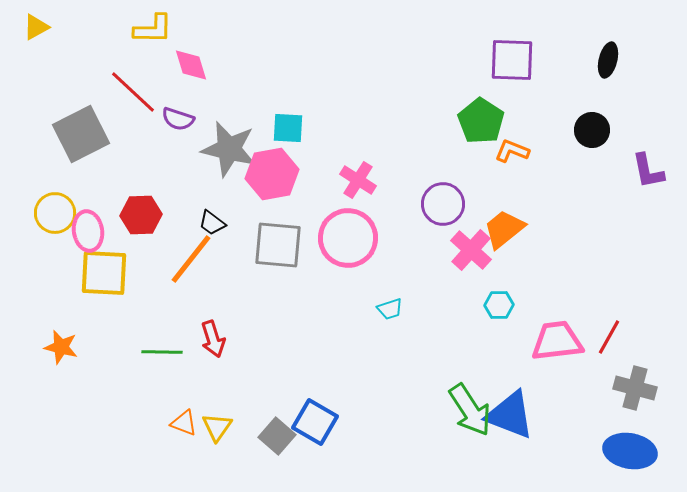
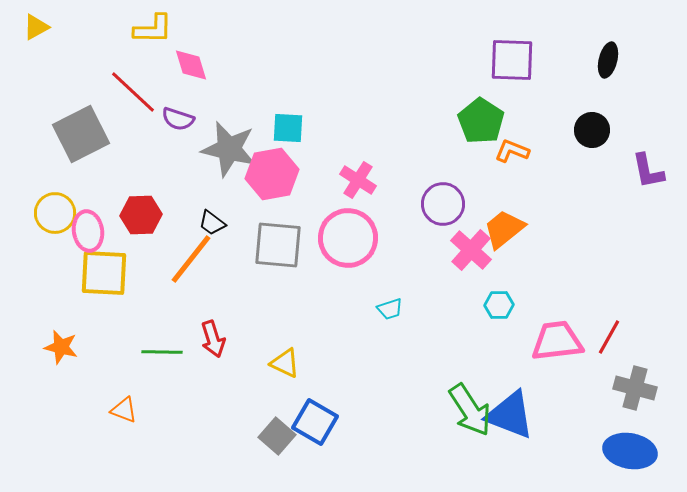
orange triangle at (184, 423): moved 60 px left, 13 px up
yellow triangle at (217, 427): moved 68 px right, 64 px up; rotated 40 degrees counterclockwise
